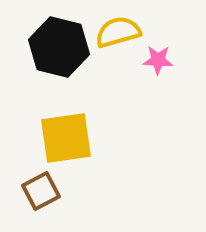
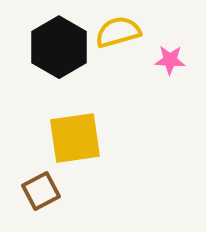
black hexagon: rotated 16 degrees clockwise
pink star: moved 12 px right
yellow square: moved 9 px right
